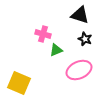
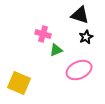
black star: moved 1 px right, 2 px up; rotated 24 degrees clockwise
